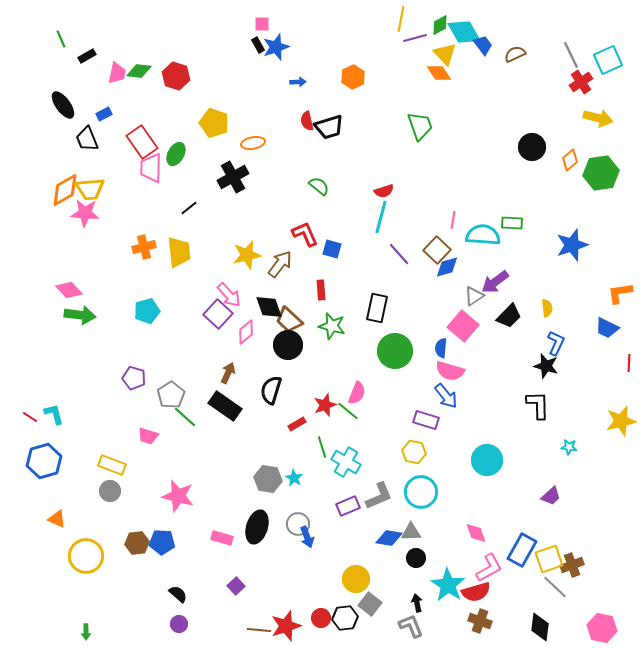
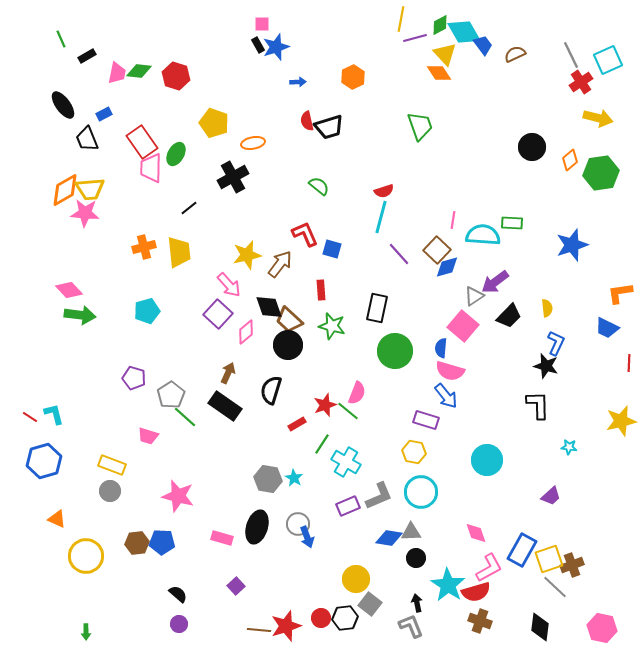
pink arrow at (229, 295): moved 10 px up
green line at (322, 447): moved 3 px up; rotated 50 degrees clockwise
